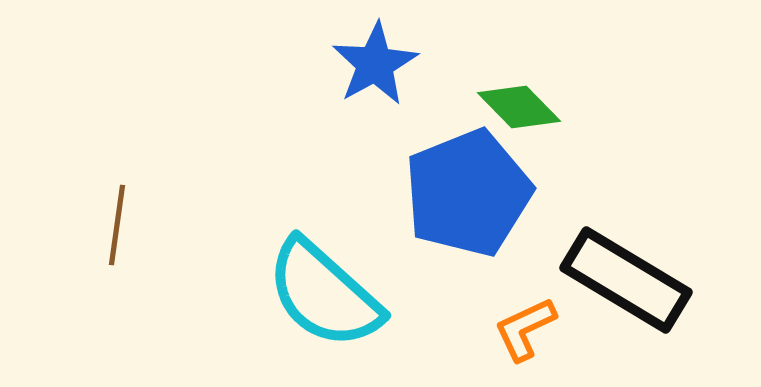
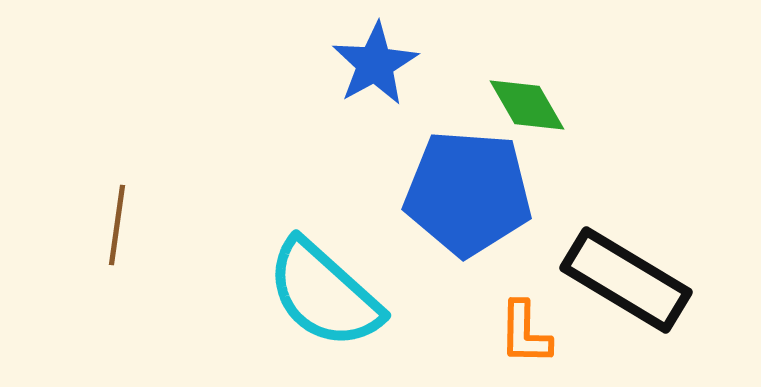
green diamond: moved 8 px right, 2 px up; rotated 14 degrees clockwise
blue pentagon: rotated 26 degrees clockwise
orange L-shape: moved 4 px down; rotated 64 degrees counterclockwise
